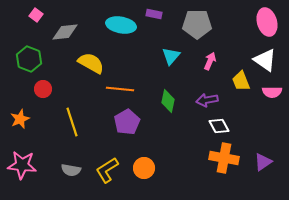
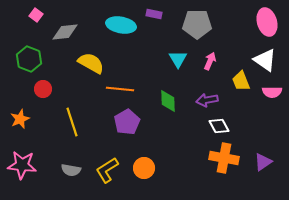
cyan triangle: moved 7 px right, 3 px down; rotated 12 degrees counterclockwise
green diamond: rotated 15 degrees counterclockwise
